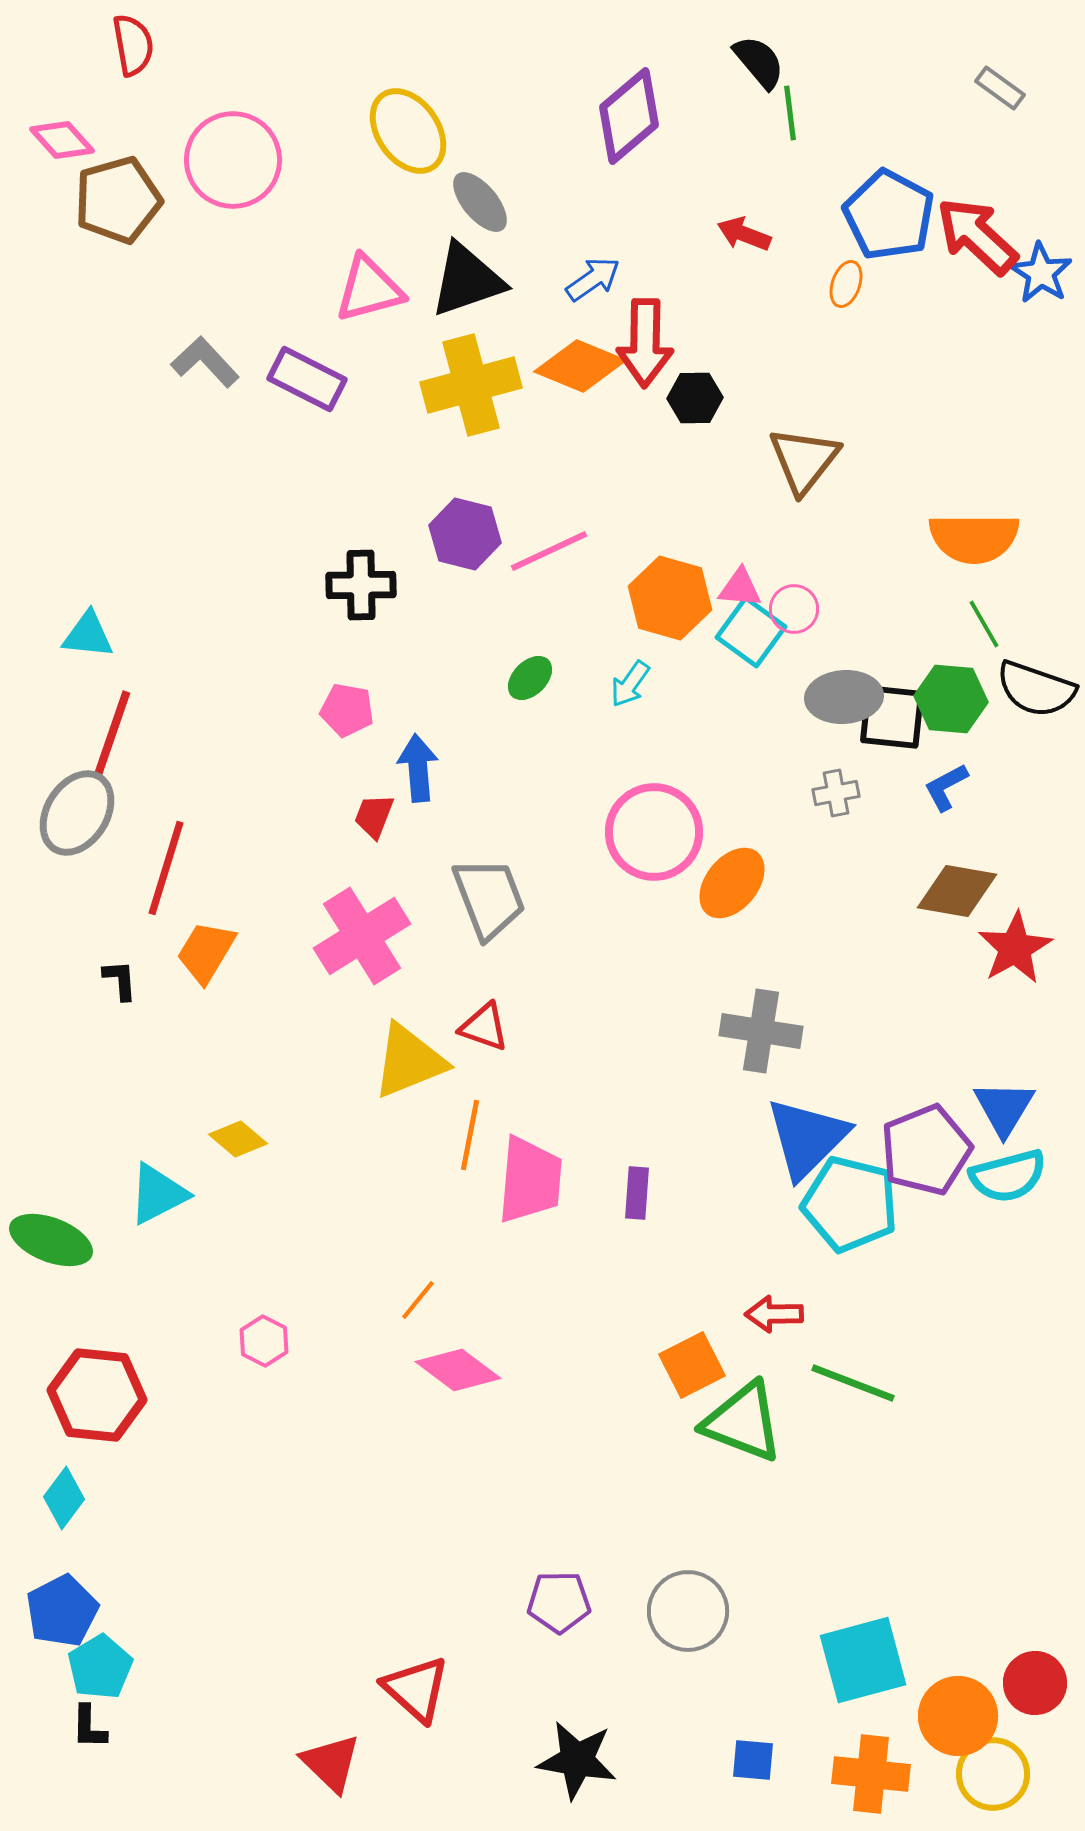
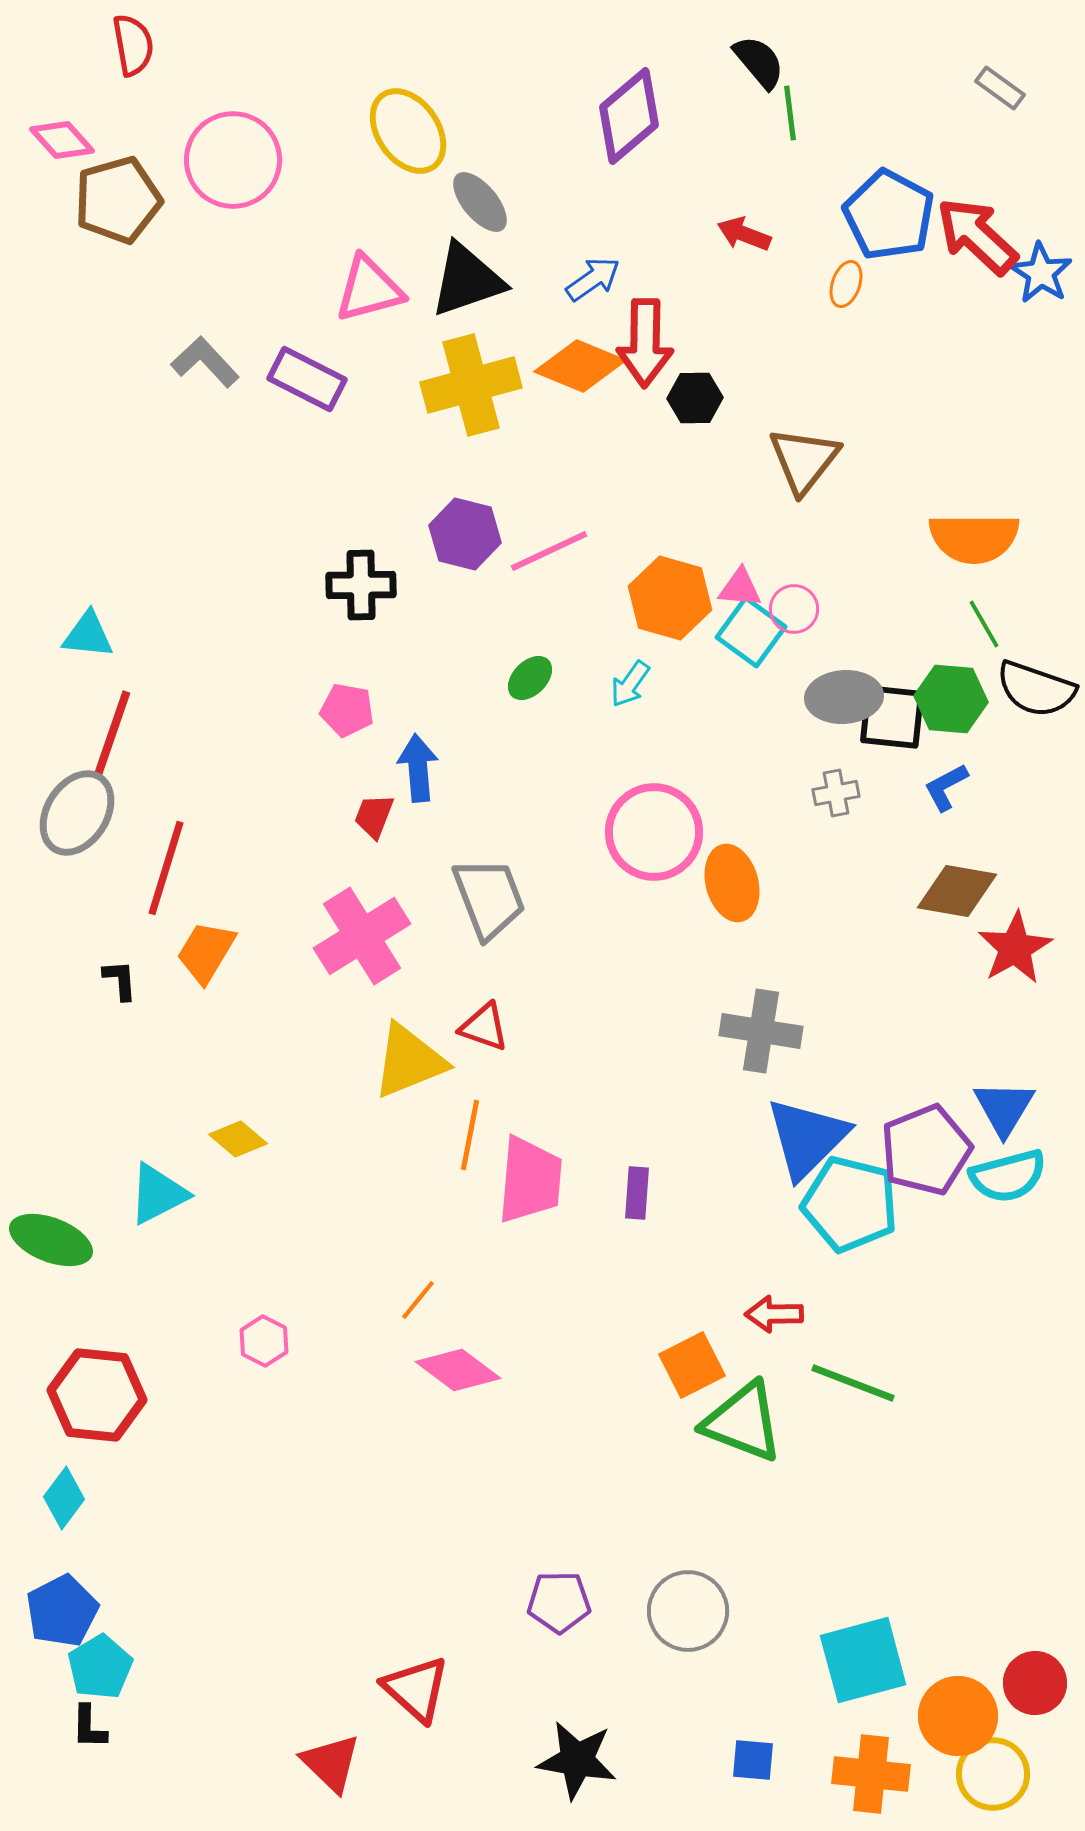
orange ellipse at (732, 883): rotated 54 degrees counterclockwise
